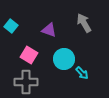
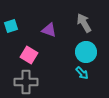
cyan square: rotated 32 degrees clockwise
cyan circle: moved 22 px right, 7 px up
